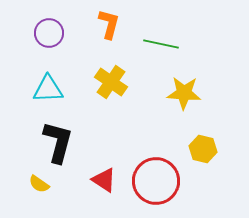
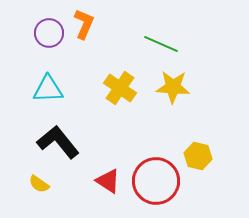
orange L-shape: moved 25 px left; rotated 8 degrees clockwise
green line: rotated 12 degrees clockwise
yellow cross: moved 9 px right, 6 px down
yellow star: moved 11 px left, 6 px up
black L-shape: rotated 54 degrees counterclockwise
yellow hexagon: moved 5 px left, 7 px down
red triangle: moved 4 px right, 1 px down
